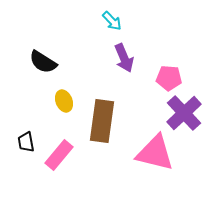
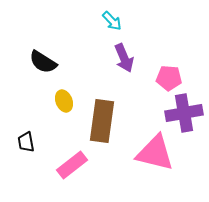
purple cross: rotated 33 degrees clockwise
pink rectangle: moved 13 px right, 10 px down; rotated 12 degrees clockwise
